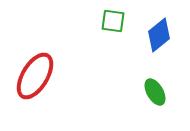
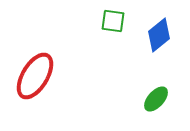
green ellipse: moved 1 px right, 7 px down; rotated 72 degrees clockwise
